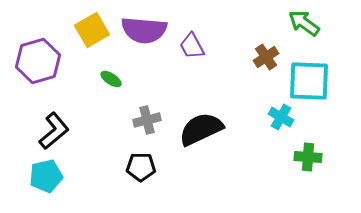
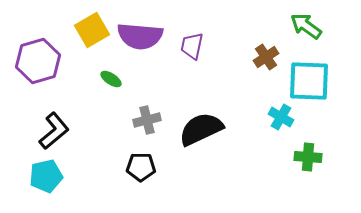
green arrow: moved 2 px right, 3 px down
purple semicircle: moved 4 px left, 6 px down
purple trapezoid: rotated 40 degrees clockwise
